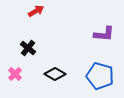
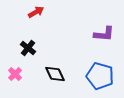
red arrow: moved 1 px down
black diamond: rotated 35 degrees clockwise
